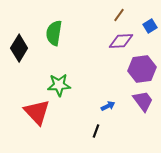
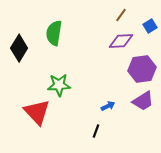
brown line: moved 2 px right
purple trapezoid: rotated 95 degrees clockwise
